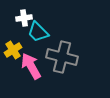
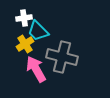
cyan trapezoid: moved 1 px up
yellow cross: moved 12 px right, 6 px up
pink arrow: moved 5 px right, 3 px down
